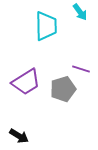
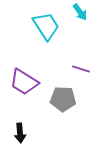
cyan trapezoid: rotated 32 degrees counterclockwise
purple trapezoid: moved 2 px left; rotated 64 degrees clockwise
gray pentagon: moved 10 px down; rotated 20 degrees clockwise
black arrow: moved 1 px right, 3 px up; rotated 54 degrees clockwise
